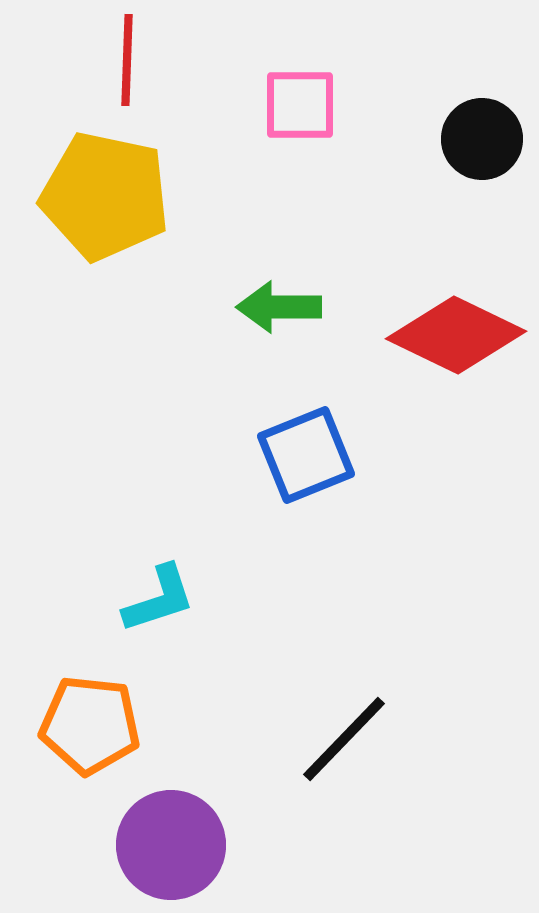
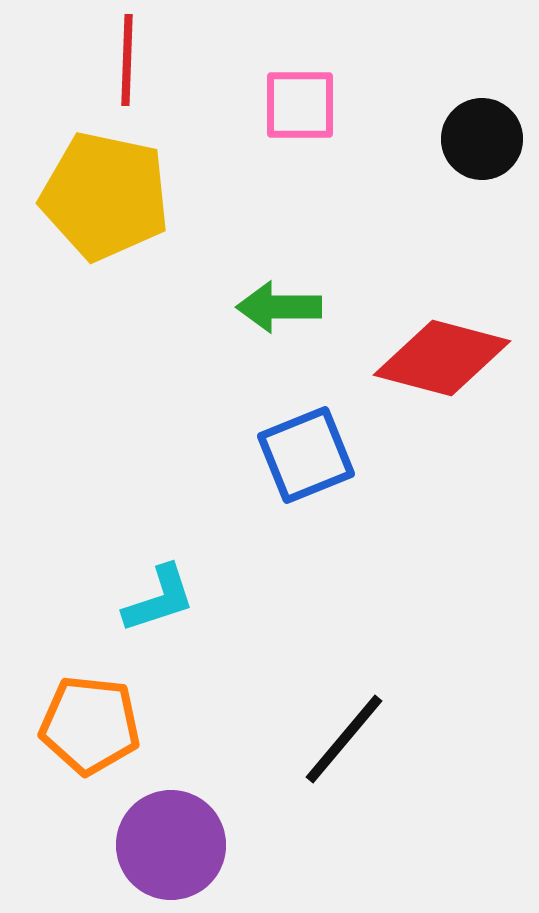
red diamond: moved 14 px left, 23 px down; rotated 11 degrees counterclockwise
black line: rotated 4 degrees counterclockwise
